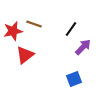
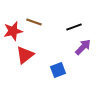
brown line: moved 2 px up
black line: moved 3 px right, 2 px up; rotated 35 degrees clockwise
blue square: moved 16 px left, 9 px up
